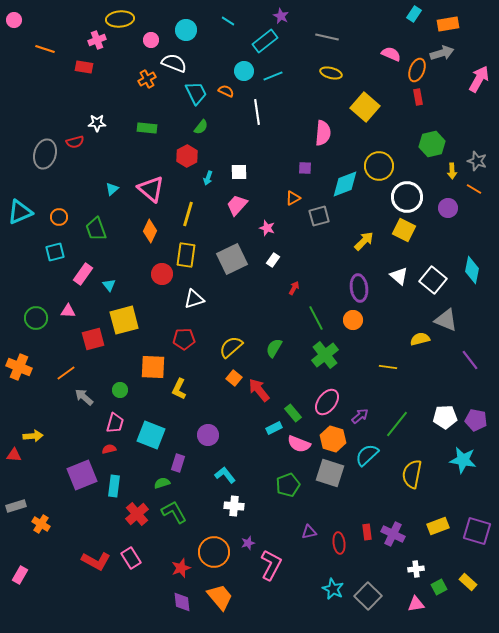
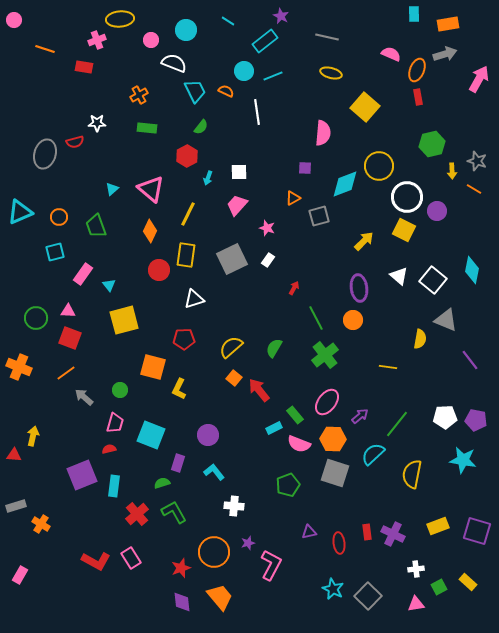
cyan rectangle at (414, 14): rotated 35 degrees counterclockwise
gray arrow at (442, 53): moved 3 px right, 1 px down
orange cross at (147, 79): moved 8 px left, 16 px down
cyan trapezoid at (196, 93): moved 1 px left, 2 px up
purple circle at (448, 208): moved 11 px left, 3 px down
yellow line at (188, 214): rotated 10 degrees clockwise
green trapezoid at (96, 229): moved 3 px up
white rectangle at (273, 260): moved 5 px left
red circle at (162, 274): moved 3 px left, 4 px up
red square at (93, 339): moved 23 px left, 1 px up; rotated 35 degrees clockwise
yellow semicircle at (420, 339): rotated 114 degrees clockwise
orange square at (153, 367): rotated 12 degrees clockwise
green rectangle at (293, 413): moved 2 px right, 2 px down
yellow arrow at (33, 436): rotated 72 degrees counterclockwise
orange hexagon at (333, 439): rotated 15 degrees counterclockwise
cyan semicircle at (367, 455): moved 6 px right, 1 px up
gray square at (330, 473): moved 5 px right
cyan L-shape at (225, 475): moved 11 px left, 3 px up
